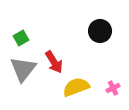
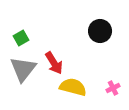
red arrow: moved 1 px down
yellow semicircle: moved 3 px left; rotated 36 degrees clockwise
